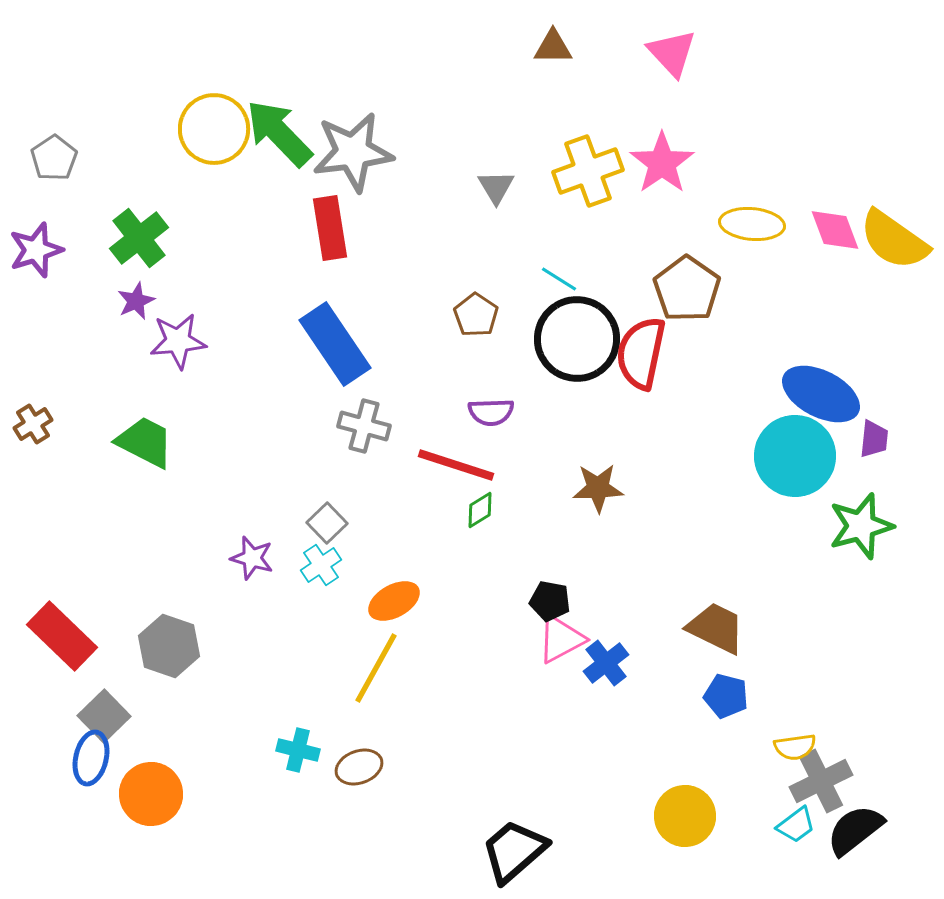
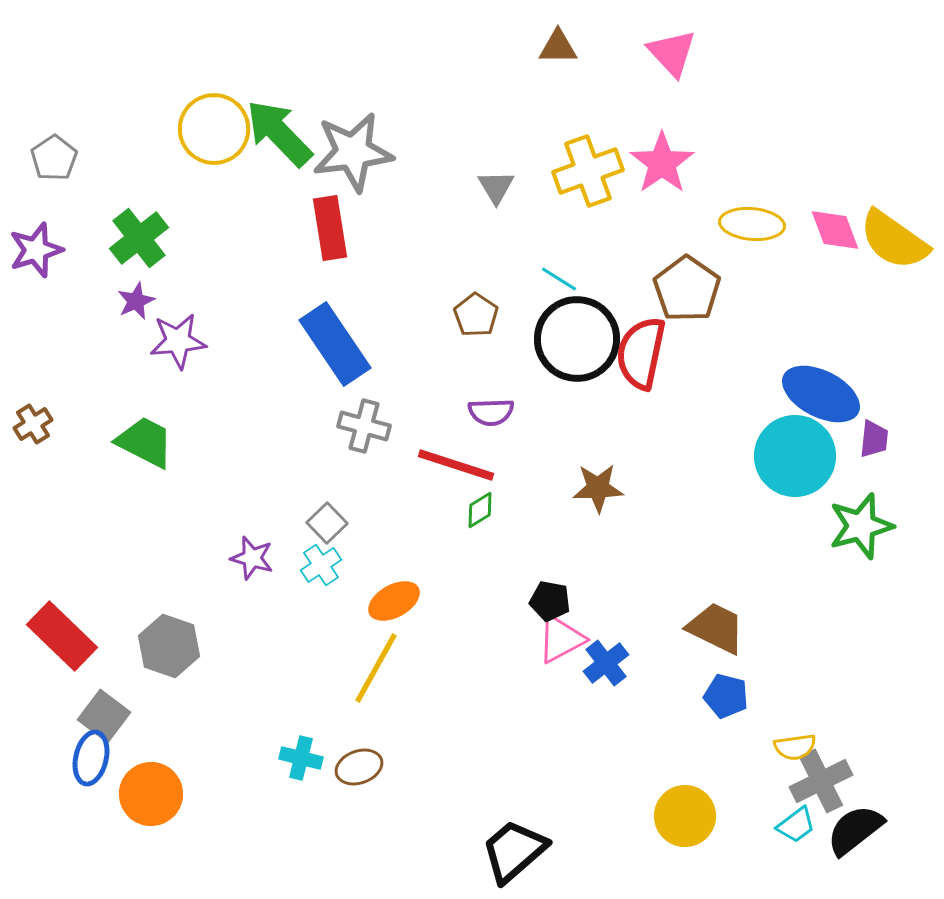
brown triangle at (553, 47): moved 5 px right
gray square at (104, 716): rotated 9 degrees counterclockwise
cyan cross at (298, 750): moved 3 px right, 8 px down
